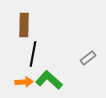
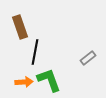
brown rectangle: moved 4 px left, 2 px down; rotated 20 degrees counterclockwise
black line: moved 2 px right, 2 px up
green L-shape: rotated 28 degrees clockwise
